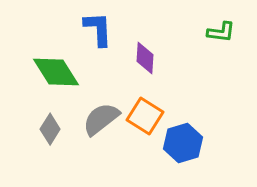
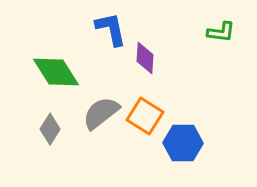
blue L-shape: moved 13 px right; rotated 9 degrees counterclockwise
gray semicircle: moved 6 px up
blue hexagon: rotated 18 degrees clockwise
